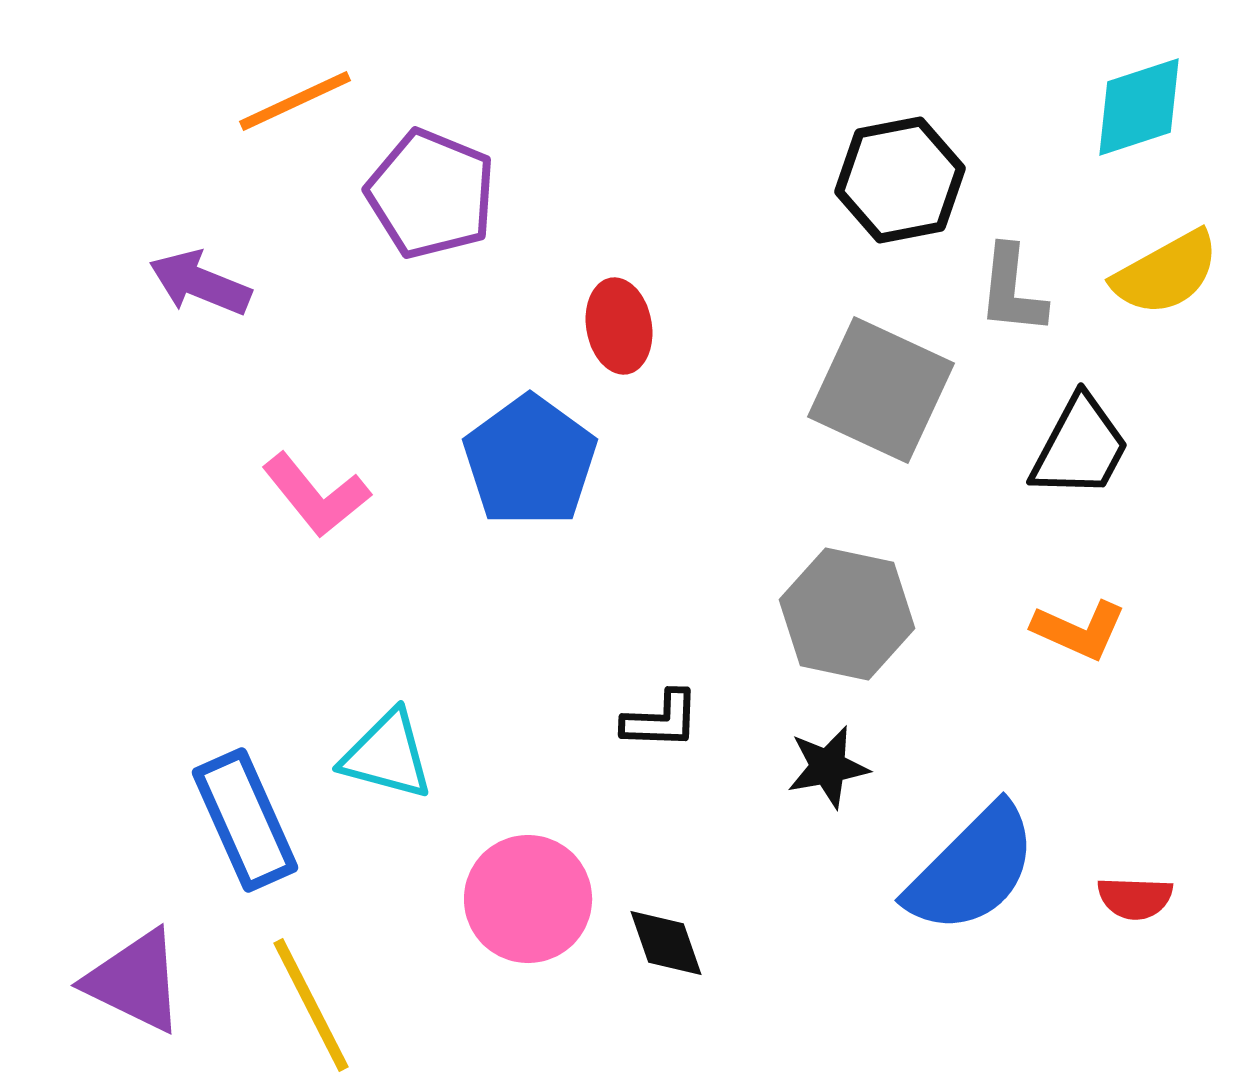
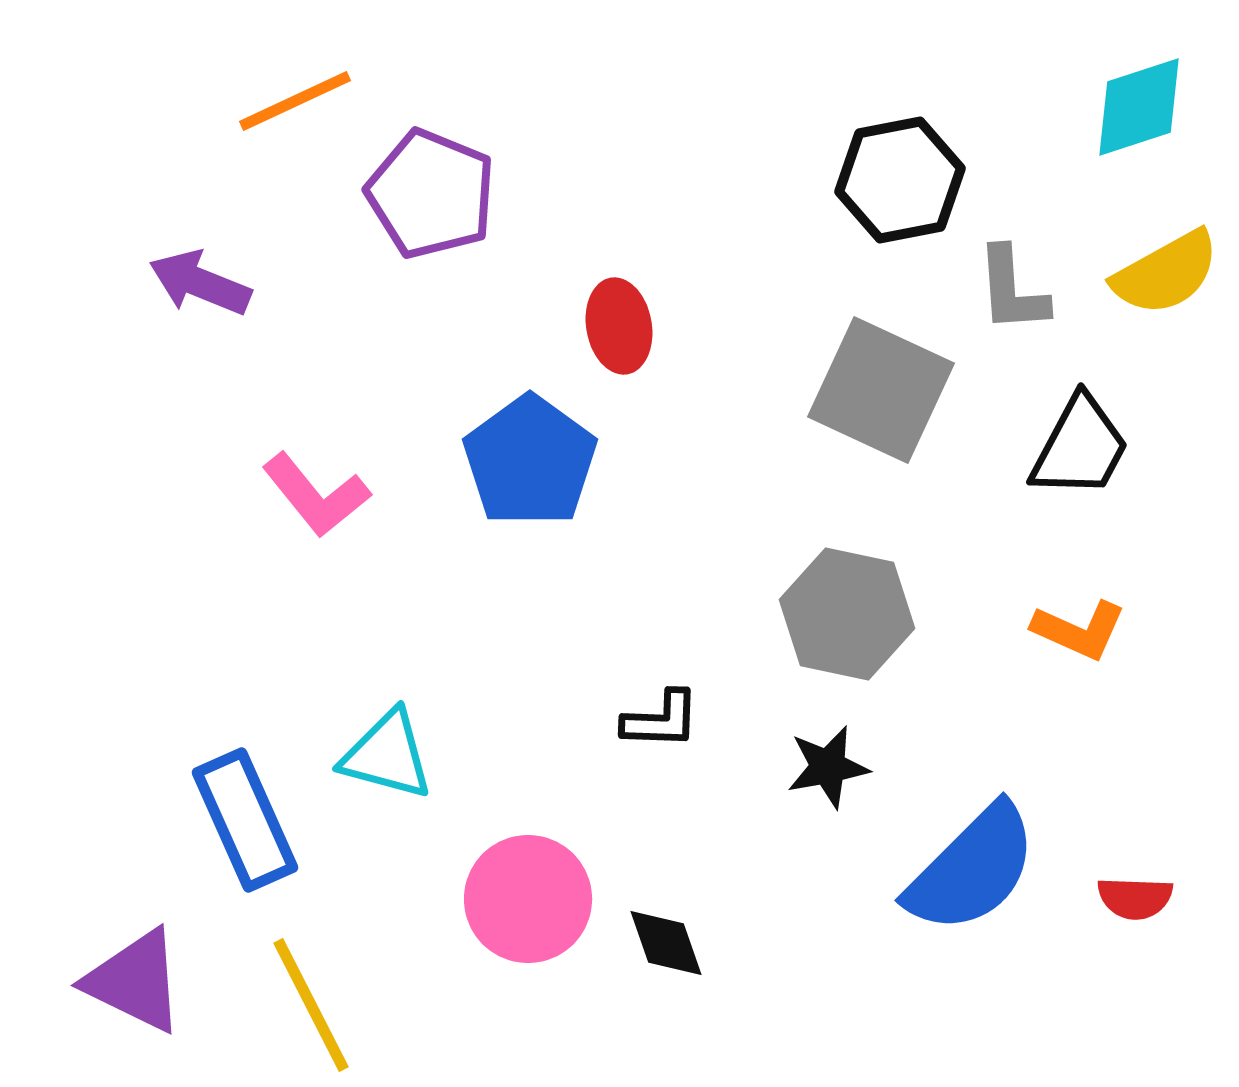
gray L-shape: rotated 10 degrees counterclockwise
